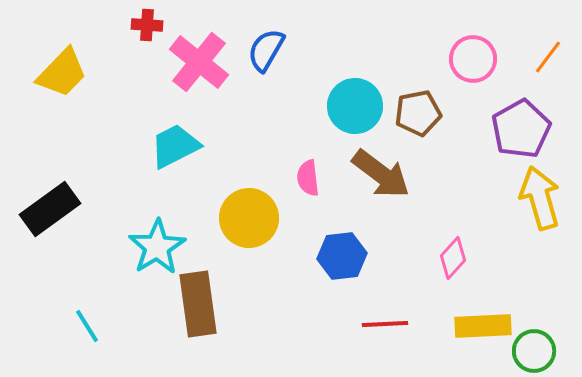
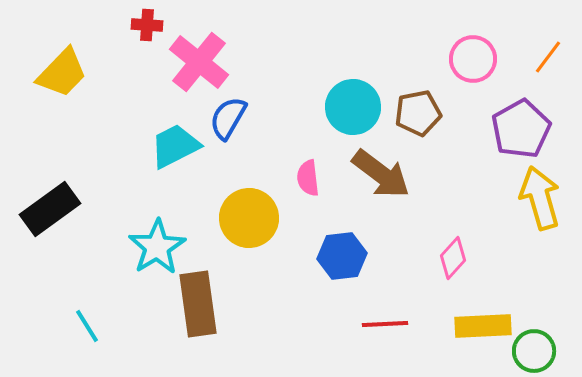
blue semicircle: moved 38 px left, 68 px down
cyan circle: moved 2 px left, 1 px down
